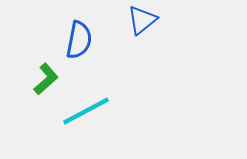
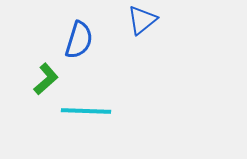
blue semicircle: rotated 6 degrees clockwise
cyan line: rotated 30 degrees clockwise
